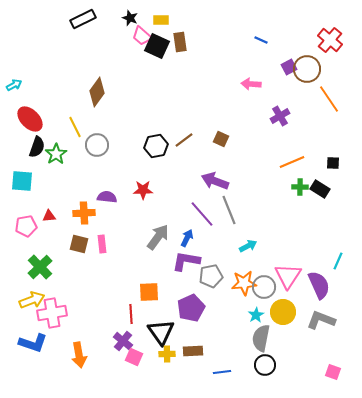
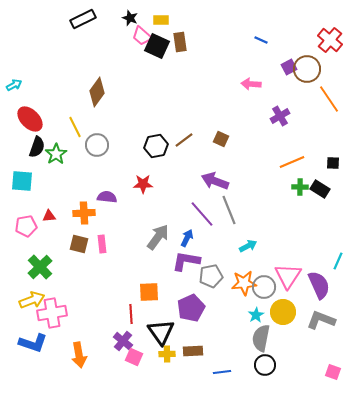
red star at (143, 190): moved 6 px up
